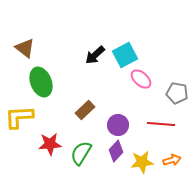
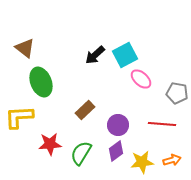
red line: moved 1 px right
purple diamond: rotated 10 degrees clockwise
